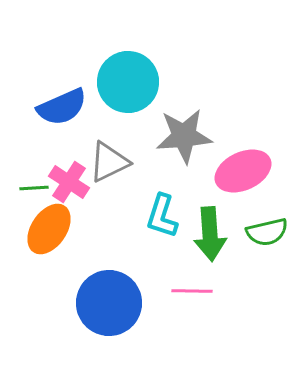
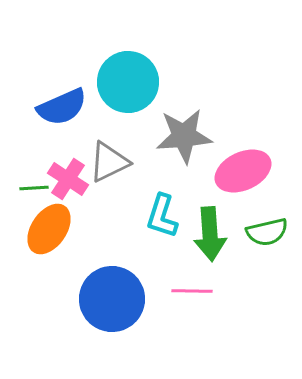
pink cross: moved 1 px left, 3 px up
blue circle: moved 3 px right, 4 px up
